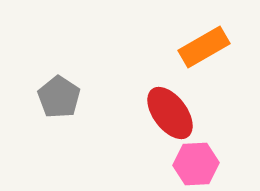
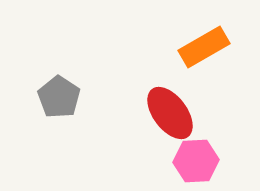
pink hexagon: moved 3 px up
